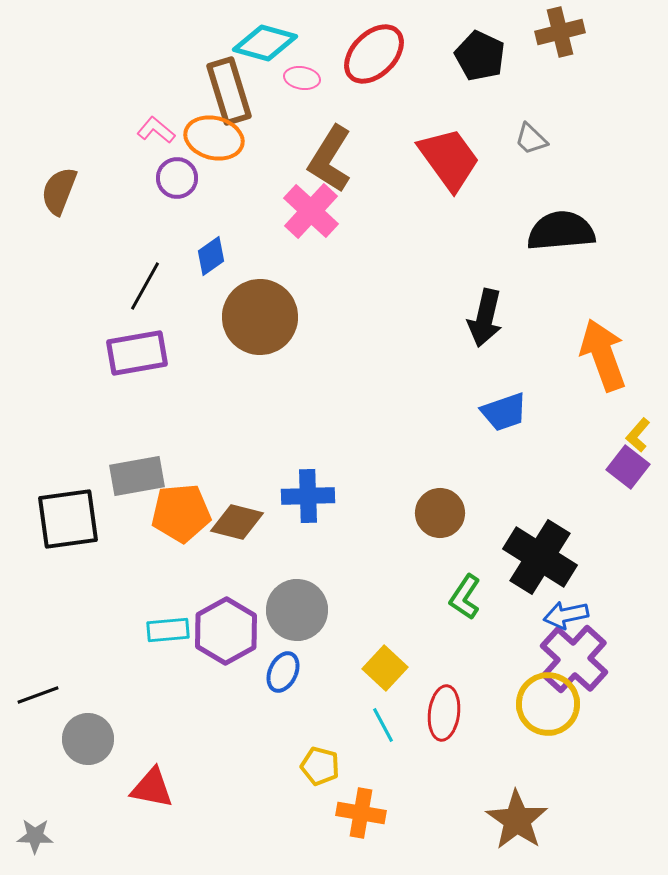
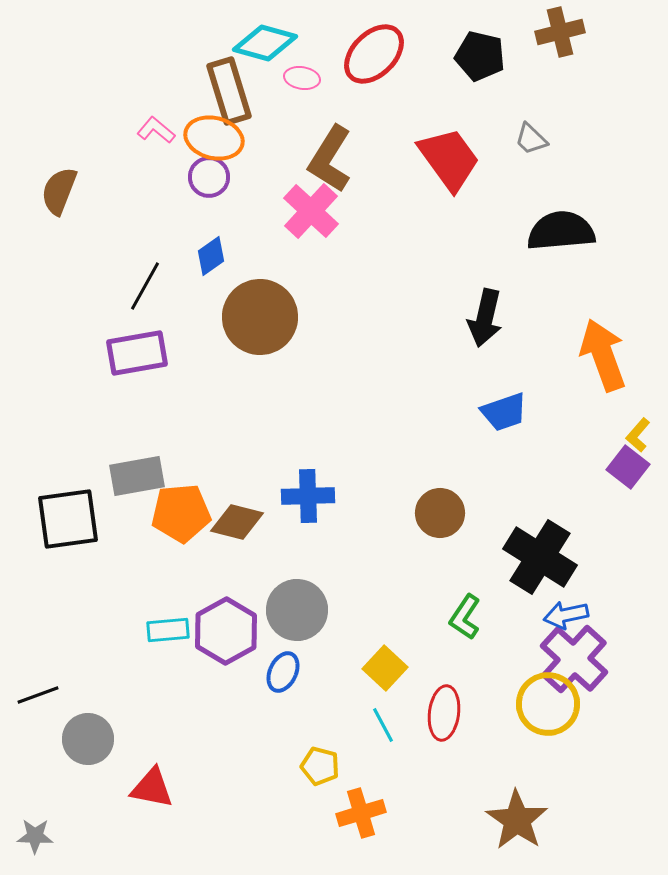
black pentagon at (480, 56): rotated 12 degrees counterclockwise
purple circle at (177, 178): moved 32 px right, 1 px up
green L-shape at (465, 597): moved 20 px down
orange cross at (361, 813): rotated 27 degrees counterclockwise
